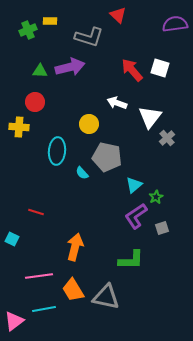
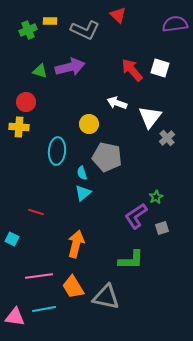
gray L-shape: moved 4 px left, 7 px up; rotated 8 degrees clockwise
green triangle: rotated 14 degrees clockwise
red circle: moved 9 px left
cyan semicircle: rotated 24 degrees clockwise
cyan triangle: moved 51 px left, 8 px down
orange arrow: moved 1 px right, 3 px up
orange trapezoid: moved 3 px up
pink triangle: moved 1 px right, 4 px up; rotated 45 degrees clockwise
